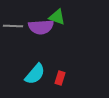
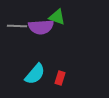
gray line: moved 4 px right
